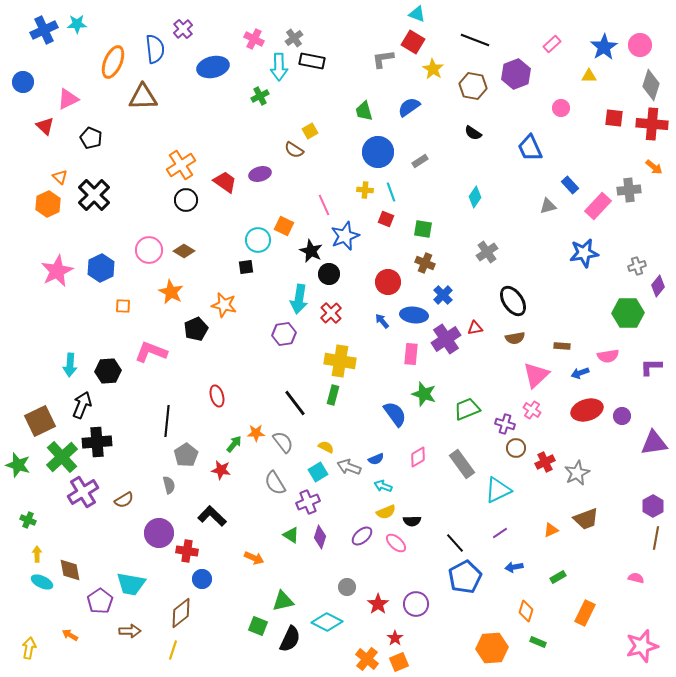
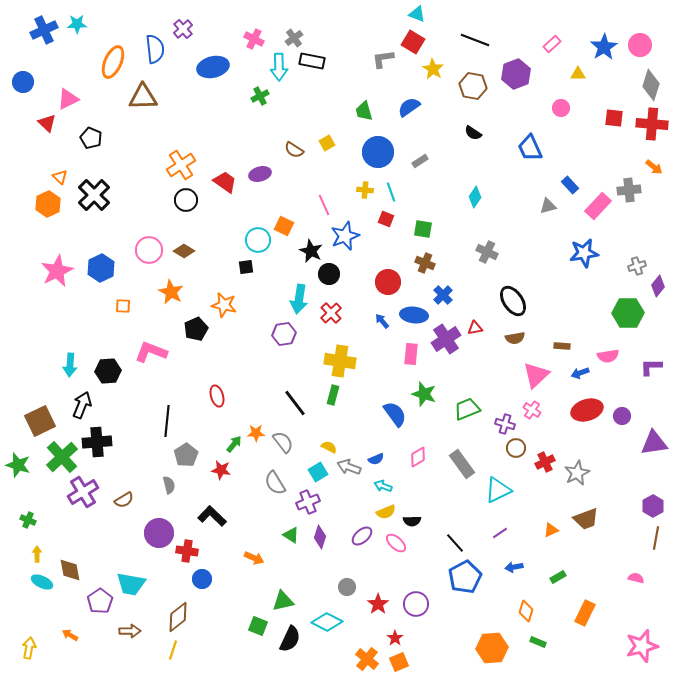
yellow triangle at (589, 76): moved 11 px left, 2 px up
red triangle at (45, 126): moved 2 px right, 3 px up
yellow square at (310, 131): moved 17 px right, 12 px down
gray cross at (487, 252): rotated 30 degrees counterclockwise
yellow semicircle at (326, 447): moved 3 px right
brown diamond at (181, 613): moved 3 px left, 4 px down
